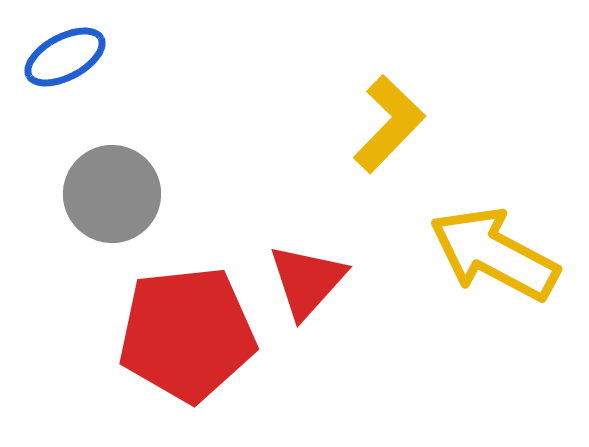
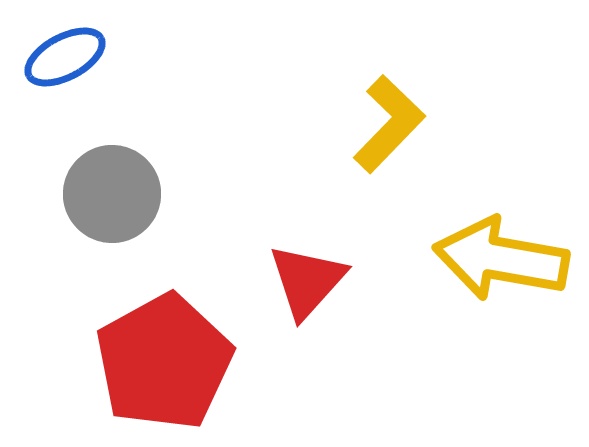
yellow arrow: moved 7 px right, 5 px down; rotated 18 degrees counterclockwise
red pentagon: moved 23 px left, 28 px down; rotated 23 degrees counterclockwise
